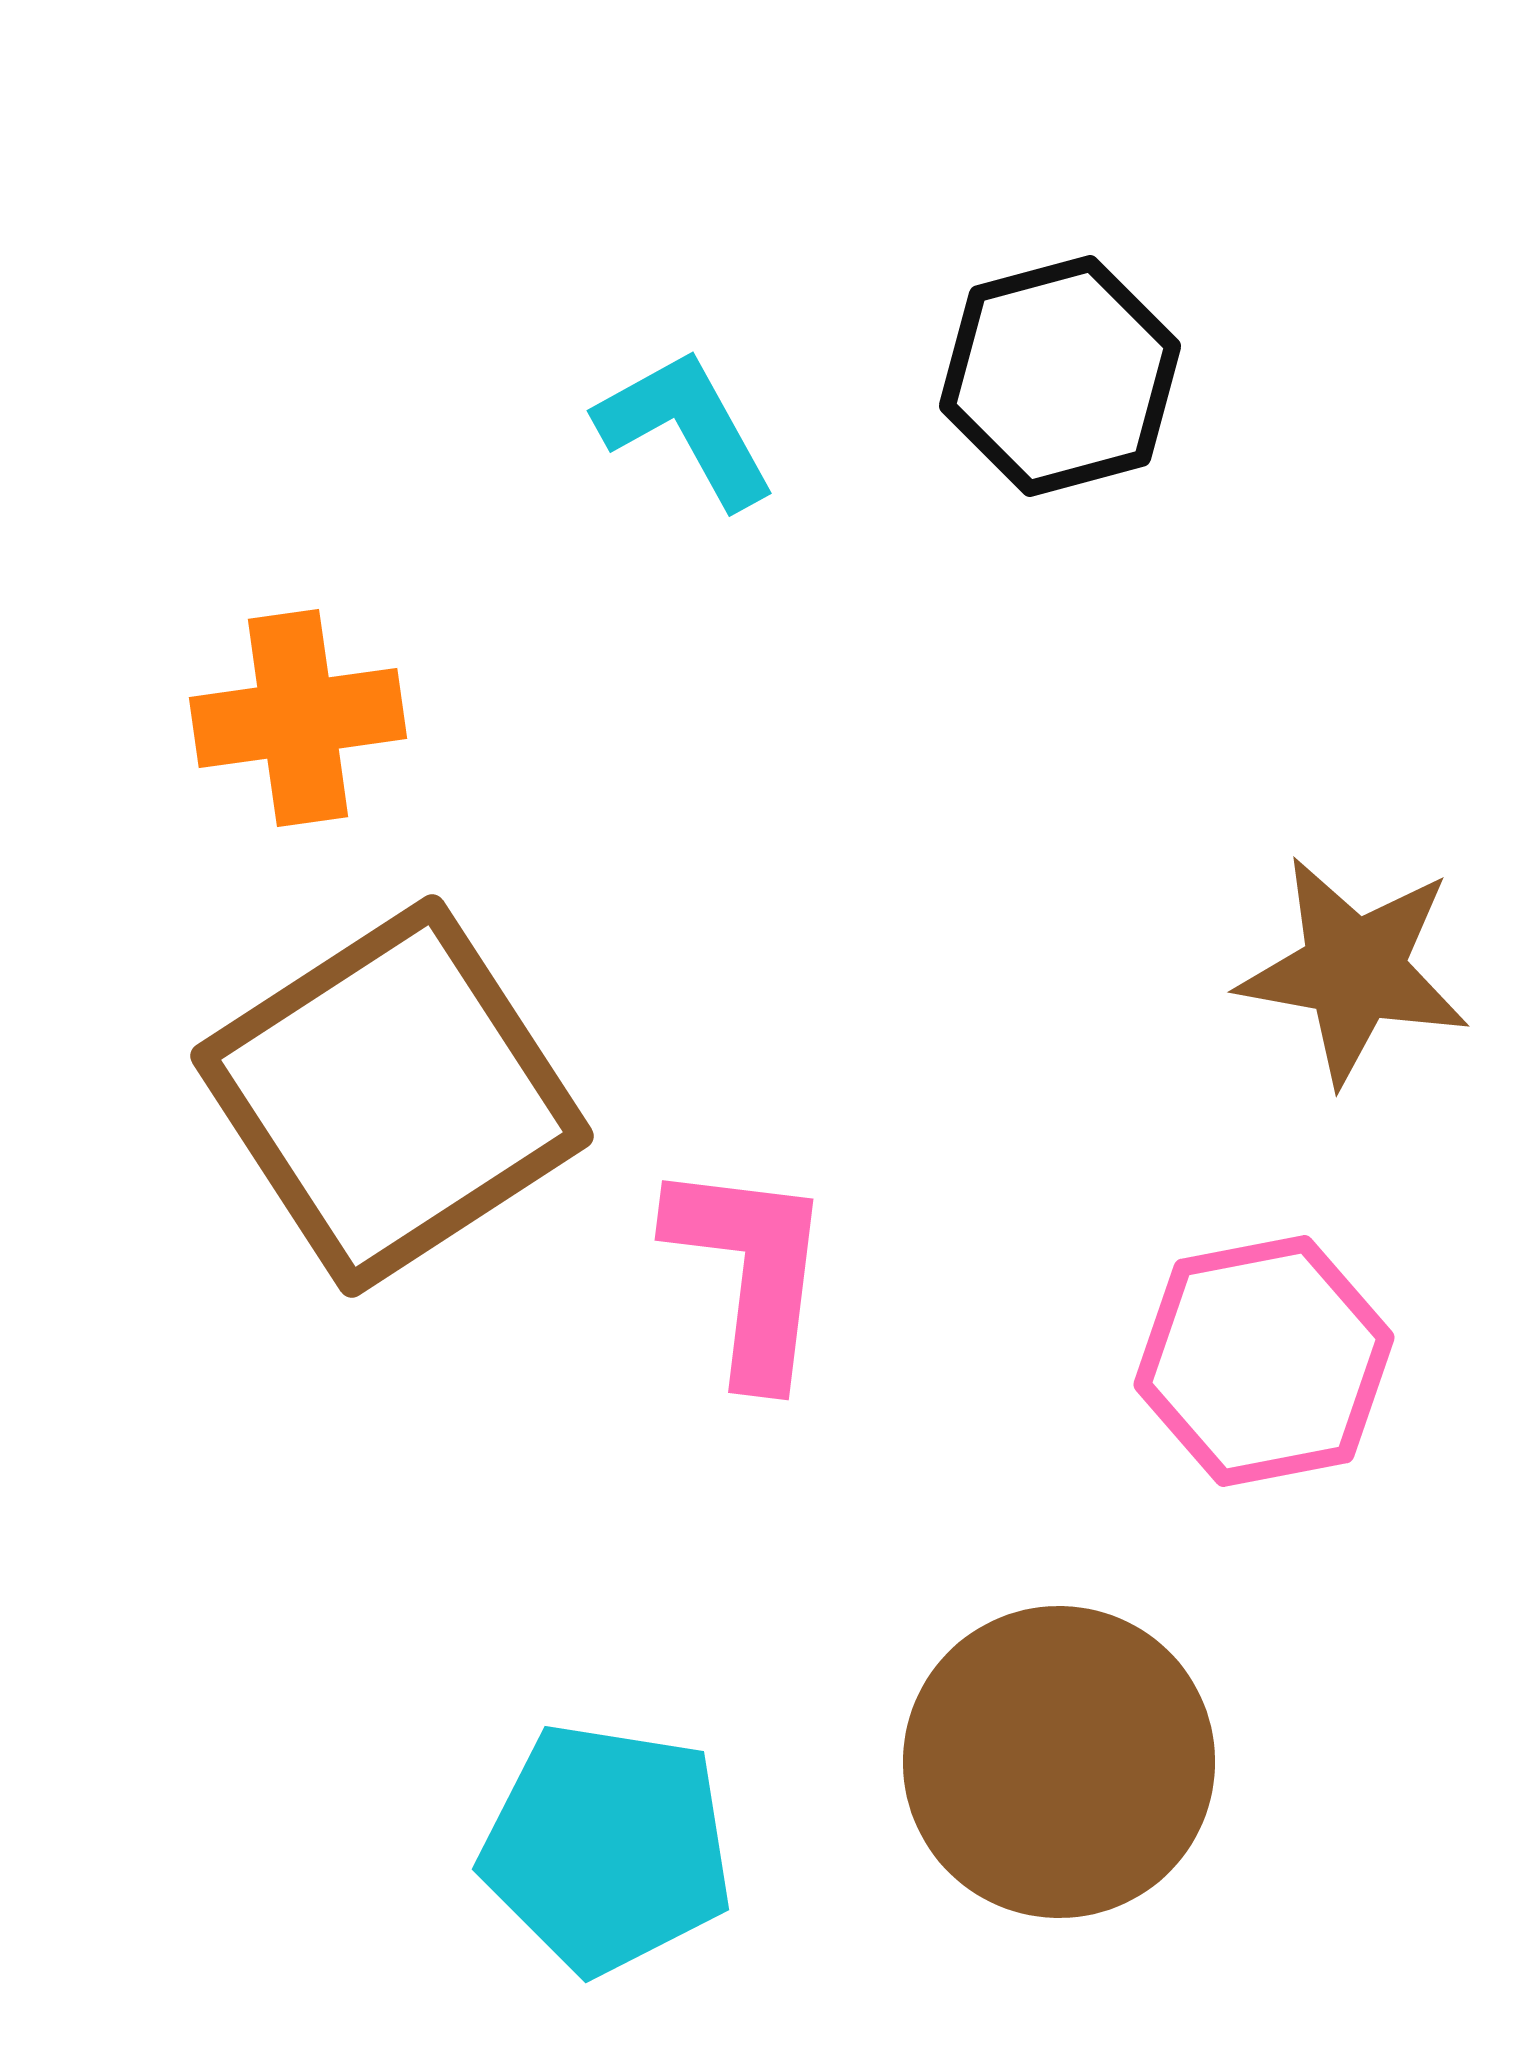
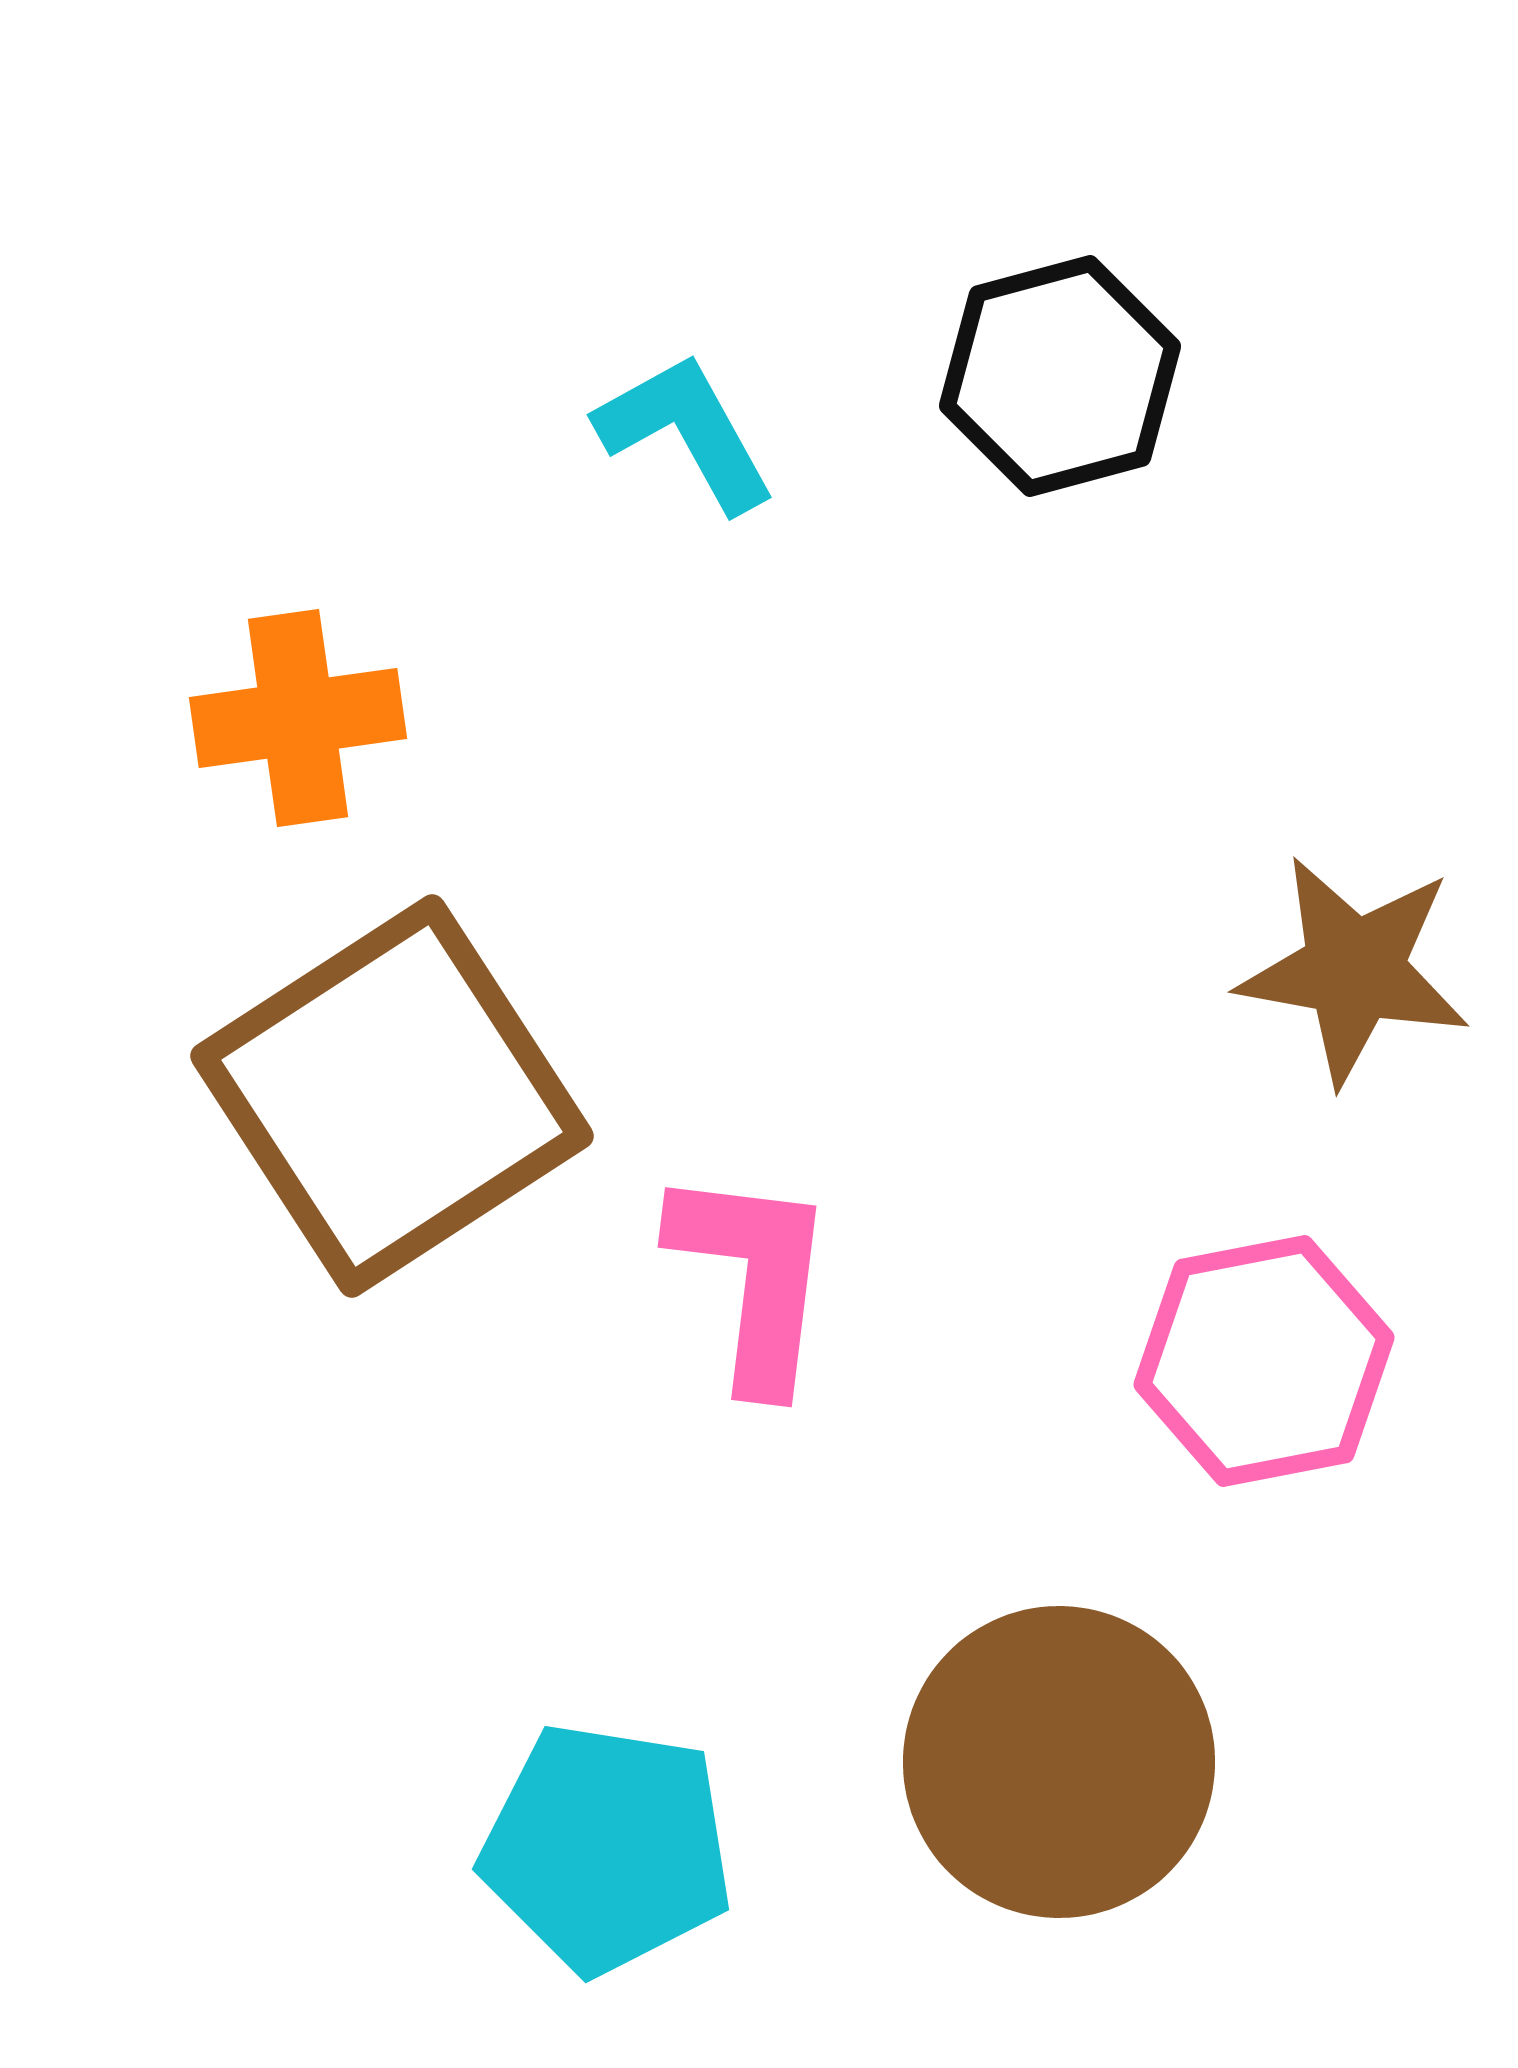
cyan L-shape: moved 4 px down
pink L-shape: moved 3 px right, 7 px down
